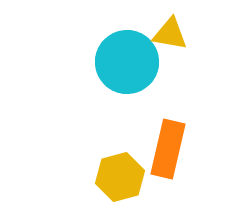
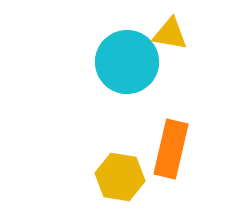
orange rectangle: moved 3 px right
yellow hexagon: rotated 24 degrees clockwise
